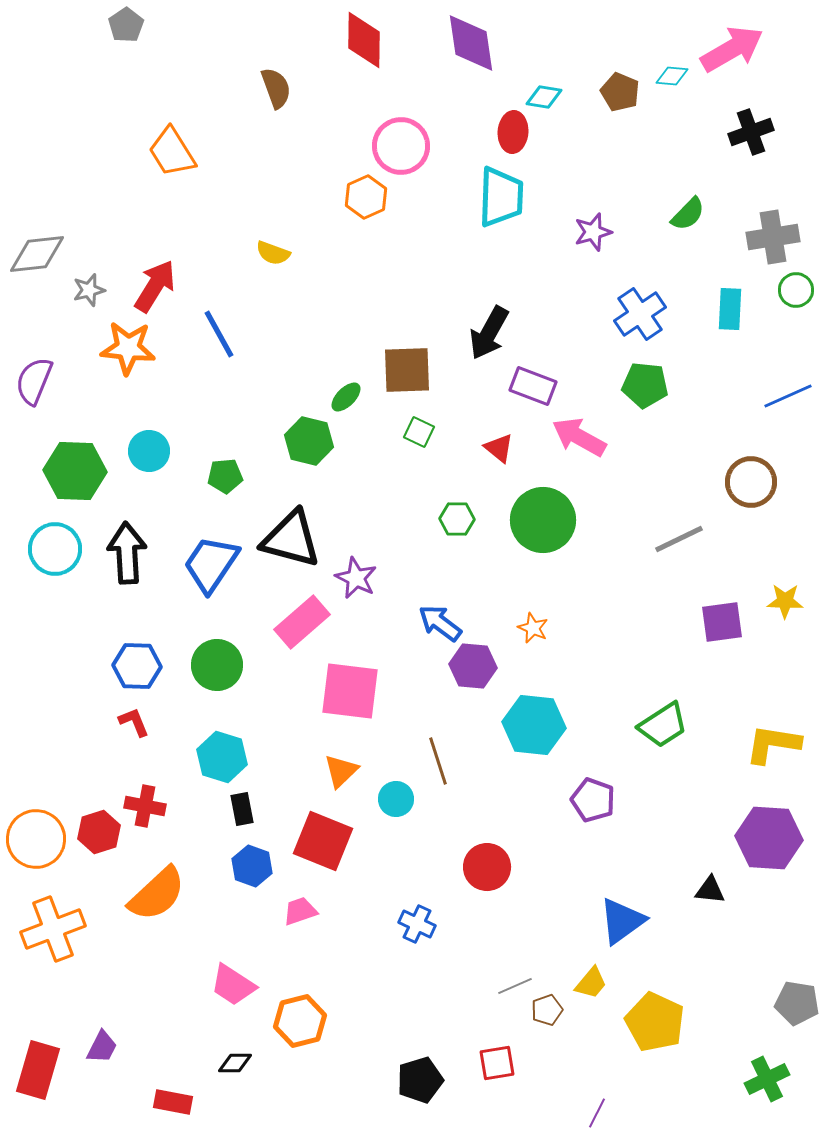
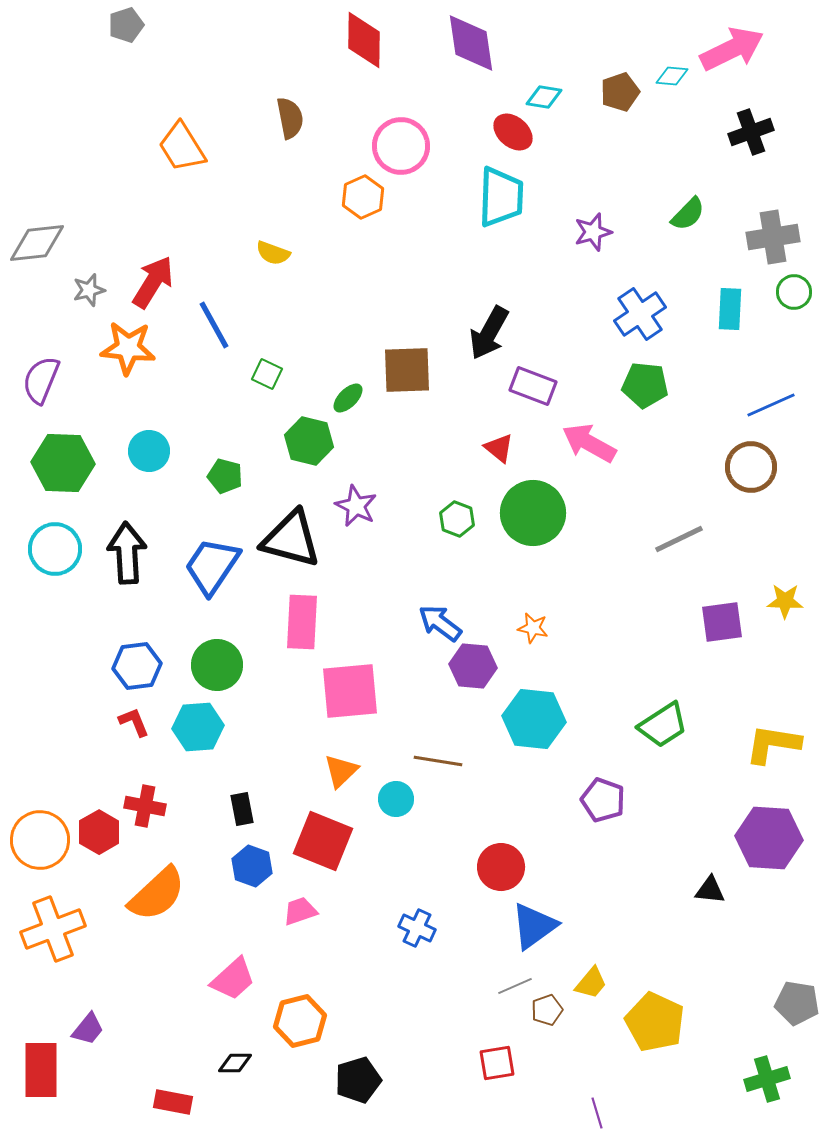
gray pentagon at (126, 25): rotated 16 degrees clockwise
pink arrow at (732, 49): rotated 4 degrees clockwise
brown semicircle at (276, 88): moved 14 px right, 30 px down; rotated 9 degrees clockwise
brown pentagon at (620, 92): rotated 30 degrees clockwise
red ellipse at (513, 132): rotated 54 degrees counterclockwise
orange trapezoid at (172, 152): moved 10 px right, 5 px up
orange hexagon at (366, 197): moved 3 px left
gray diamond at (37, 254): moved 11 px up
red arrow at (155, 286): moved 2 px left, 4 px up
green circle at (796, 290): moved 2 px left, 2 px down
blue line at (219, 334): moved 5 px left, 9 px up
purple semicircle at (34, 381): moved 7 px right, 1 px up
blue line at (788, 396): moved 17 px left, 9 px down
green ellipse at (346, 397): moved 2 px right, 1 px down
green square at (419, 432): moved 152 px left, 58 px up
pink arrow at (579, 437): moved 10 px right, 6 px down
green hexagon at (75, 471): moved 12 px left, 8 px up
green pentagon at (225, 476): rotated 20 degrees clockwise
brown circle at (751, 482): moved 15 px up
green hexagon at (457, 519): rotated 20 degrees clockwise
green circle at (543, 520): moved 10 px left, 7 px up
blue trapezoid at (211, 564): moved 1 px right, 2 px down
purple star at (356, 578): moved 72 px up
pink rectangle at (302, 622): rotated 46 degrees counterclockwise
orange star at (533, 628): rotated 12 degrees counterclockwise
blue hexagon at (137, 666): rotated 9 degrees counterclockwise
pink square at (350, 691): rotated 12 degrees counterclockwise
cyan hexagon at (534, 725): moved 6 px up
cyan hexagon at (222, 757): moved 24 px left, 30 px up; rotated 21 degrees counterclockwise
brown line at (438, 761): rotated 63 degrees counterclockwise
purple pentagon at (593, 800): moved 10 px right
red hexagon at (99, 832): rotated 12 degrees counterclockwise
orange circle at (36, 839): moved 4 px right, 1 px down
red circle at (487, 867): moved 14 px right
blue triangle at (622, 921): moved 88 px left, 5 px down
blue cross at (417, 924): moved 4 px down
pink trapezoid at (233, 985): moved 6 px up; rotated 75 degrees counterclockwise
purple trapezoid at (102, 1047): moved 14 px left, 18 px up; rotated 12 degrees clockwise
red rectangle at (38, 1070): moved 3 px right; rotated 16 degrees counterclockwise
green cross at (767, 1079): rotated 9 degrees clockwise
black pentagon at (420, 1080): moved 62 px left
purple line at (597, 1113): rotated 44 degrees counterclockwise
